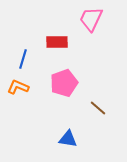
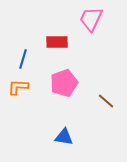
orange L-shape: rotated 20 degrees counterclockwise
brown line: moved 8 px right, 7 px up
blue triangle: moved 4 px left, 2 px up
